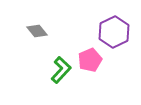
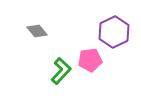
pink pentagon: rotated 15 degrees clockwise
green L-shape: moved 1 px down
